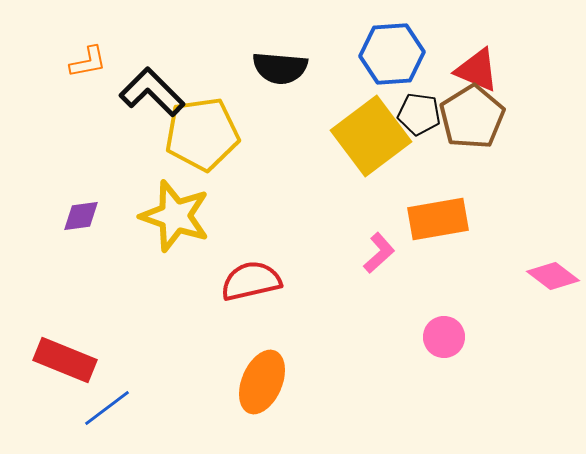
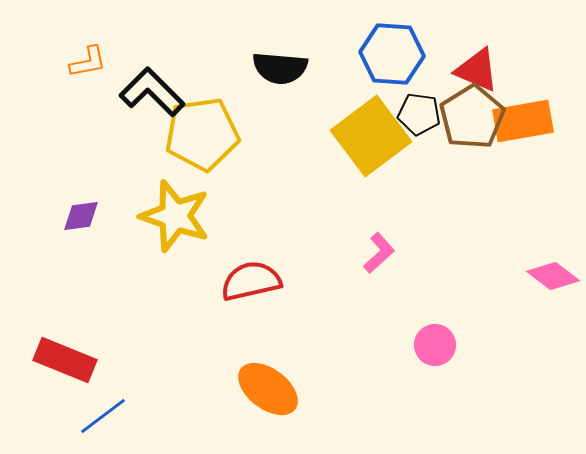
blue hexagon: rotated 8 degrees clockwise
orange rectangle: moved 85 px right, 98 px up
pink circle: moved 9 px left, 8 px down
orange ellipse: moved 6 px right, 7 px down; rotated 76 degrees counterclockwise
blue line: moved 4 px left, 8 px down
